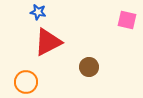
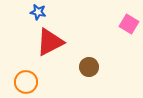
pink square: moved 2 px right, 4 px down; rotated 18 degrees clockwise
red triangle: moved 2 px right
